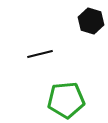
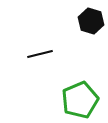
green pentagon: moved 14 px right; rotated 18 degrees counterclockwise
